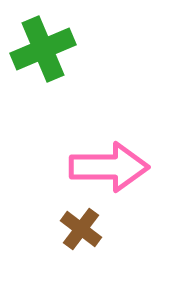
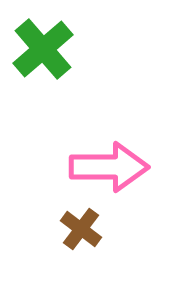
green cross: rotated 18 degrees counterclockwise
